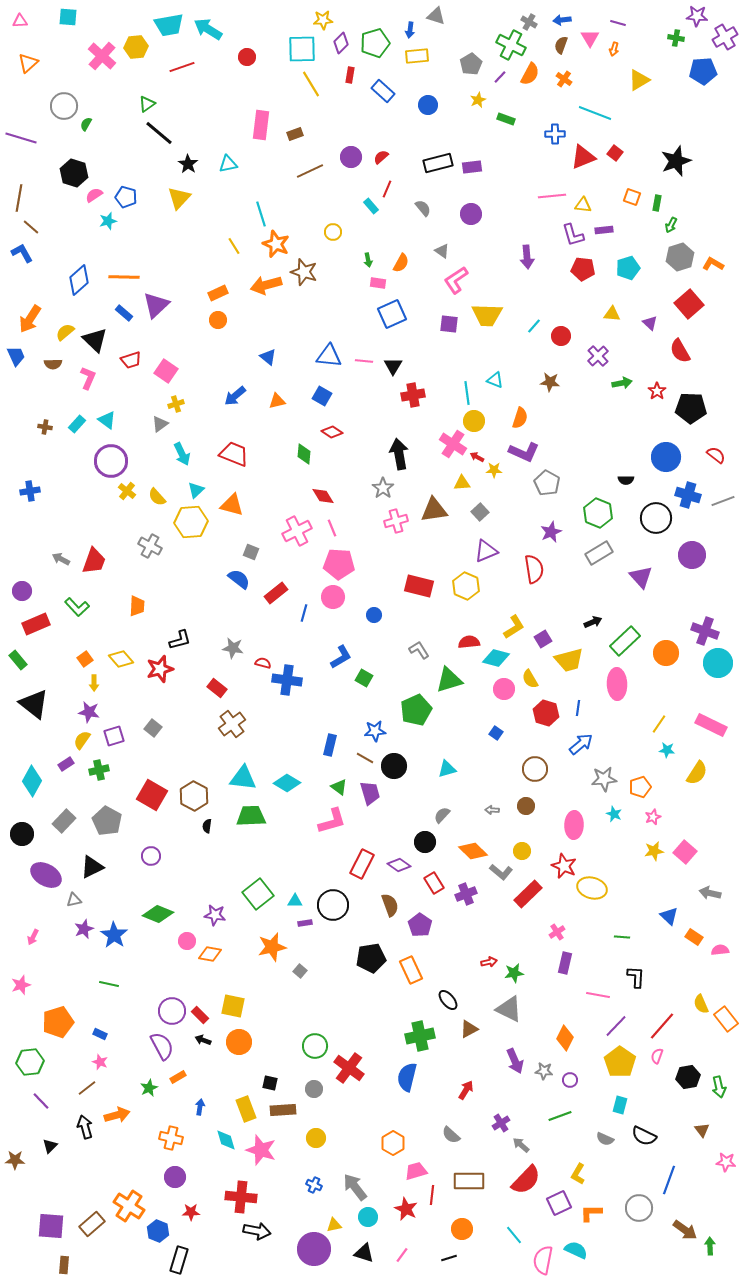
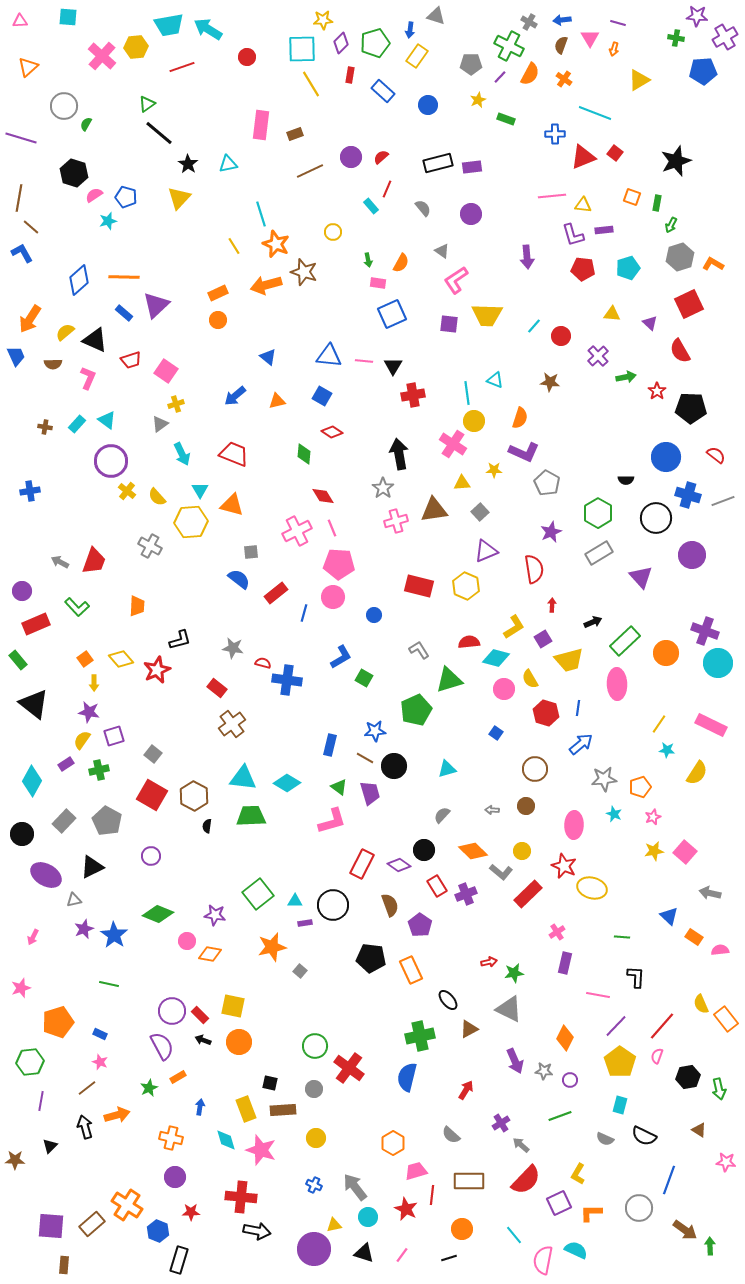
green cross at (511, 45): moved 2 px left, 1 px down
yellow rectangle at (417, 56): rotated 50 degrees counterclockwise
orange triangle at (28, 63): moved 4 px down
gray pentagon at (471, 64): rotated 30 degrees clockwise
red square at (689, 304): rotated 16 degrees clockwise
black triangle at (95, 340): rotated 20 degrees counterclockwise
green arrow at (622, 383): moved 4 px right, 6 px up
red arrow at (477, 457): moved 75 px right, 148 px down; rotated 64 degrees clockwise
cyan triangle at (196, 490): moved 4 px right; rotated 18 degrees counterclockwise
green hexagon at (598, 513): rotated 8 degrees clockwise
gray square at (251, 552): rotated 28 degrees counterclockwise
gray arrow at (61, 559): moved 1 px left, 3 px down
red star at (160, 669): moved 3 px left, 1 px down; rotated 8 degrees counterclockwise
gray square at (153, 728): moved 26 px down
black circle at (425, 842): moved 1 px left, 8 px down
red rectangle at (434, 883): moved 3 px right, 3 px down
black pentagon at (371, 958): rotated 16 degrees clockwise
pink star at (21, 985): moved 3 px down
green arrow at (719, 1087): moved 2 px down
purple line at (41, 1101): rotated 54 degrees clockwise
brown triangle at (702, 1130): moved 3 px left; rotated 21 degrees counterclockwise
orange cross at (129, 1206): moved 2 px left, 1 px up
